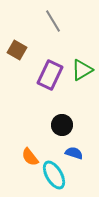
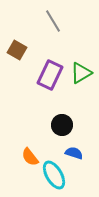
green triangle: moved 1 px left, 3 px down
